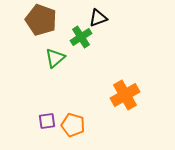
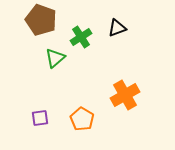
black triangle: moved 19 px right, 10 px down
purple square: moved 7 px left, 3 px up
orange pentagon: moved 9 px right, 6 px up; rotated 15 degrees clockwise
